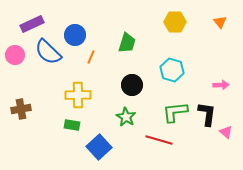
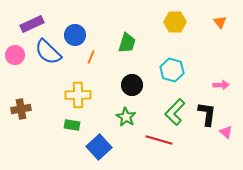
green L-shape: rotated 40 degrees counterclockwise
